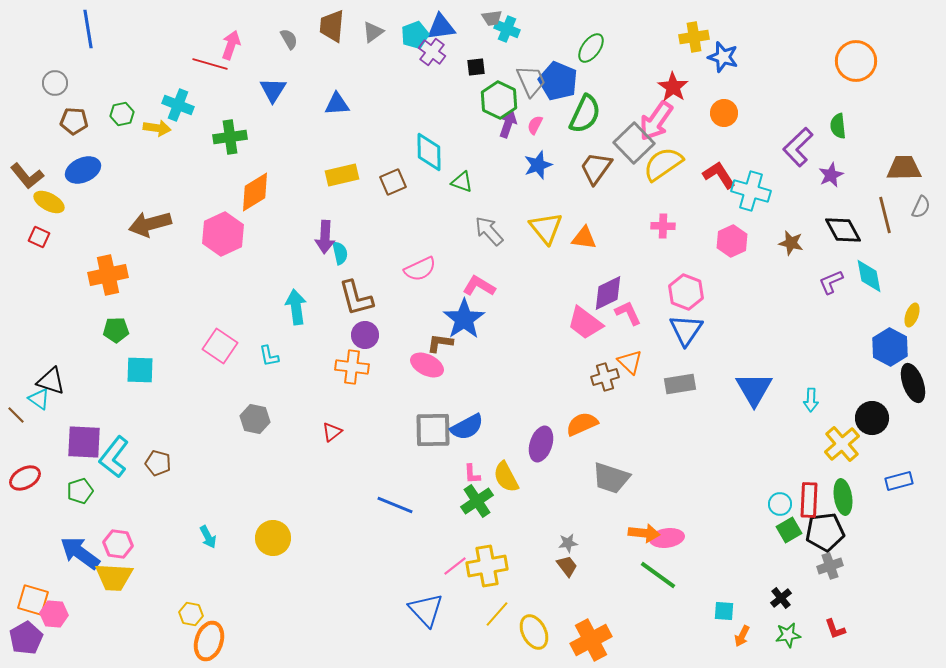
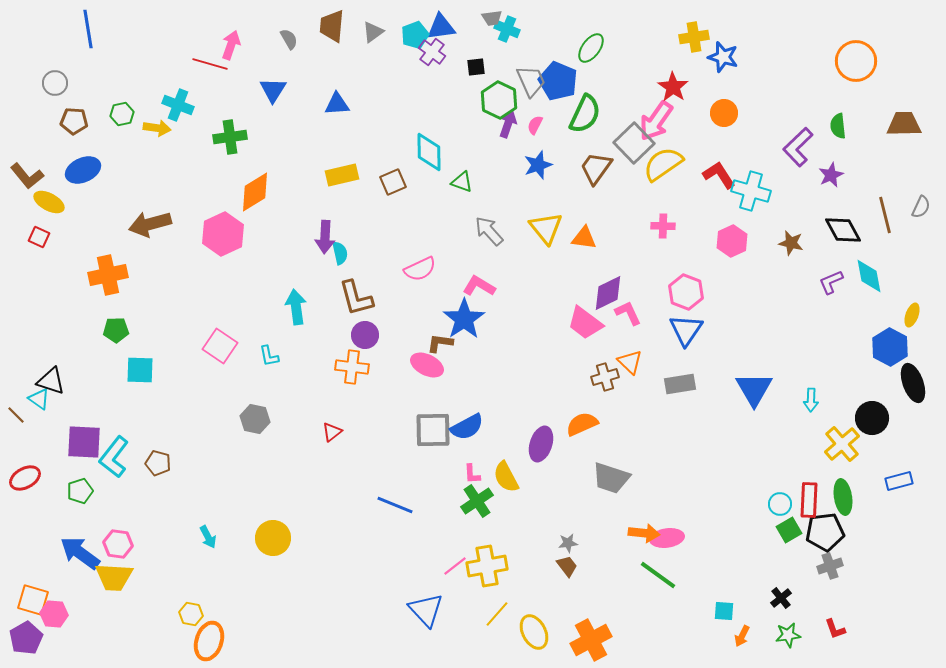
brown trapezoid at (904, 168): moved 44 px up
